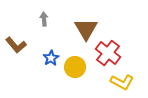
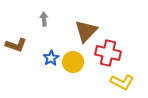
brown triangle: moved 2 px down; rotated 15 degrees clockwise
brown L-shape: rotated 30 degrees counterclockwise
red cross: rotated 25 degrees counterclockwise
yellow circle: moved 2 px left, 5 px up
